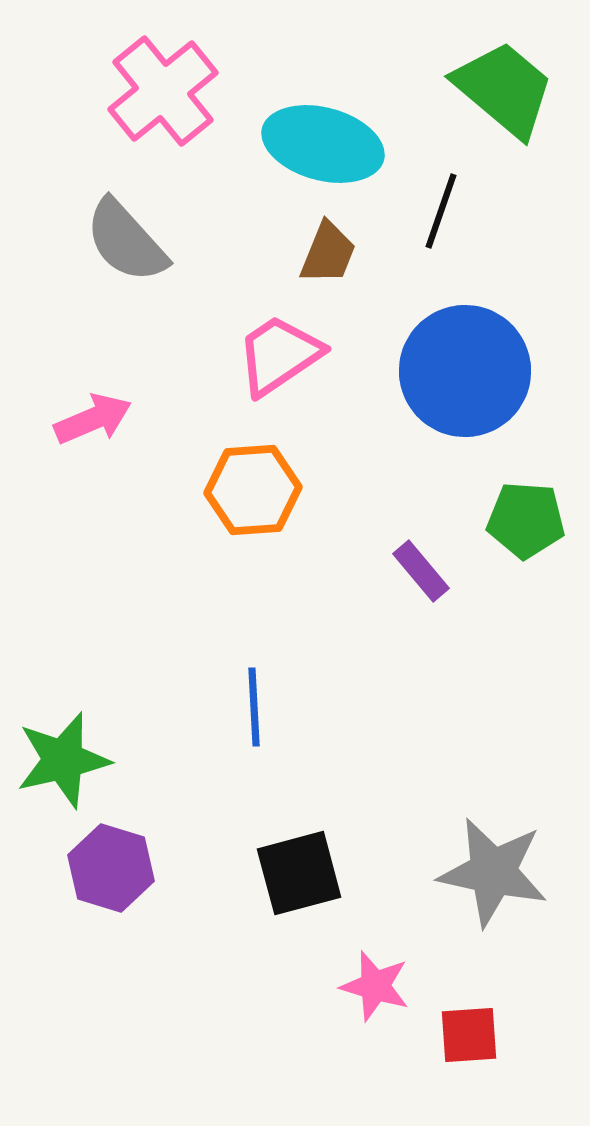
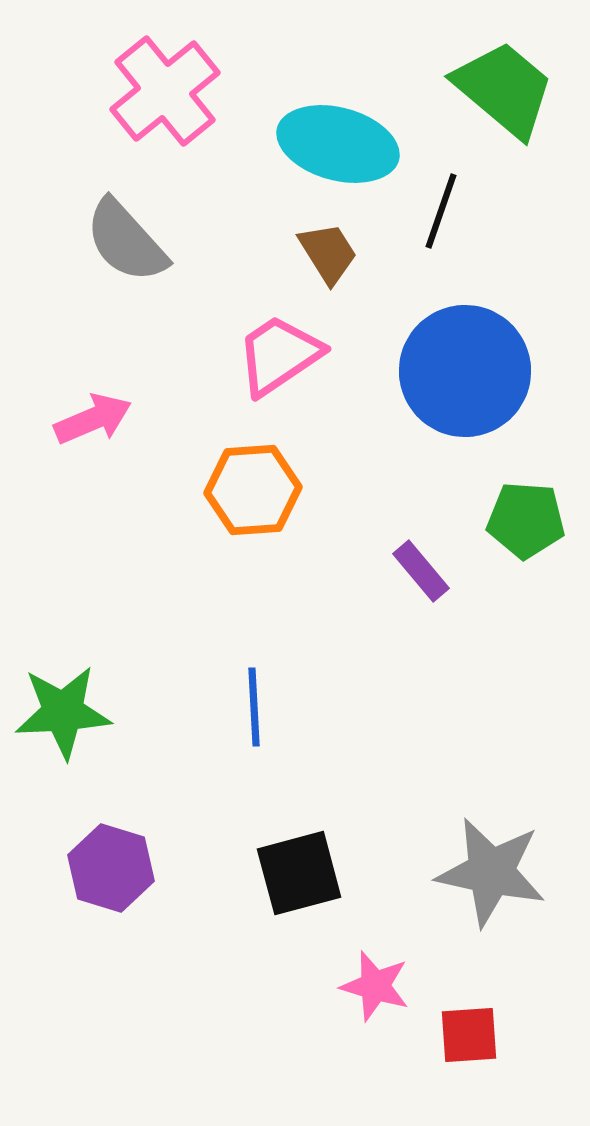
pink cross: moved 2 px right
cyan ellipse: moved 15 px right
brown trapezoid: rotated 54 degrees counterclockwise
green star: moved 48 px up; rotated 10 degrees clockwise
gray star: moved 2 px left
